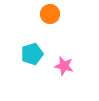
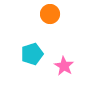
pink star: rotated 18 degrees clockwise
